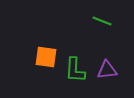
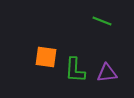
purple triangle: moved 3 px down
